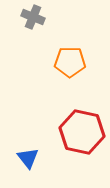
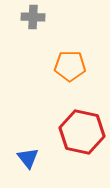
gray cross: rotated 20 degrees counterclockwise
orange pentagon: moved 4 px down
